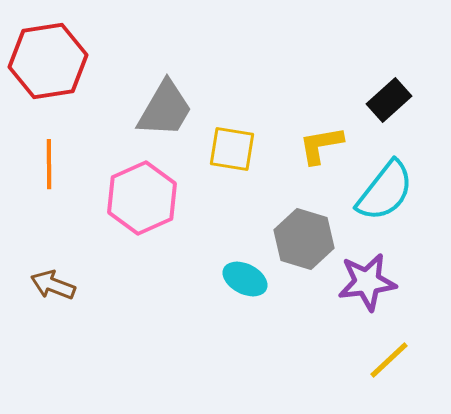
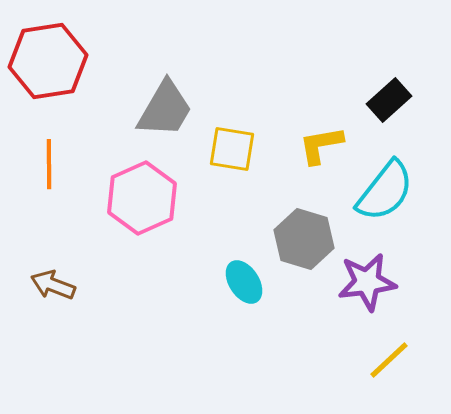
cyan ellipse: moved 1 px left, 3 px down; rotated 30 degrees clockwise
